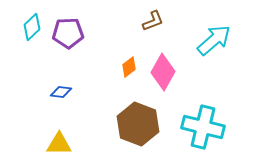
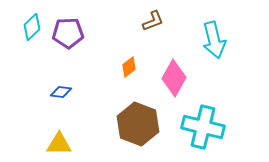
cyan arrow: rotated 117 degrees clockwise
pink diamond: moved 11 px right, 6 px down
